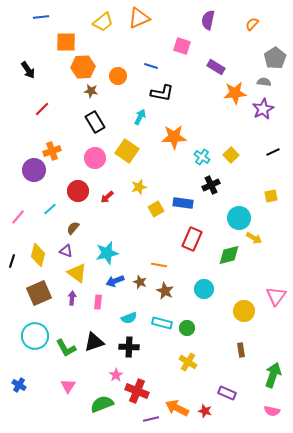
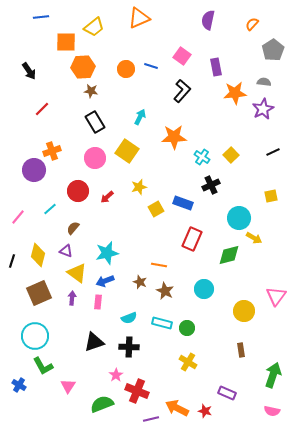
yellow trapezoid at (103, 22): moved 9 px left, 5 px down
pink square at (182, 46): moved 10 px down; rotated 18 degrees clockwise
gray pentagon at (275, 58): moved 2 px left, 8 px up
purple rectangle at (216, 67): rotated 48 degrees clockwise
black arrow at (28, 70): moved 1 px right, 1 px down
orange circle at (118, 76): moved 8 px right, 7 px up
black L-shape at (162, 93): moved 20 px right, 2 px up; rotated 60 degrees counterclockwise
blue rectangle at (183, 203): rotated 12 degrees clockwise
blue arrow at (115, 281): moved 10 px left
green L-shape at (66, 348): moved 23 px left, 18 px down
